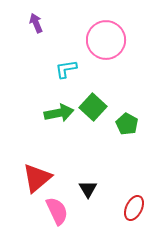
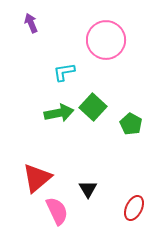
purple arrow: moved 5 px left
cyan L-shape: moved 2 px left, 3 px down
green pentagon: moved 4 px right
